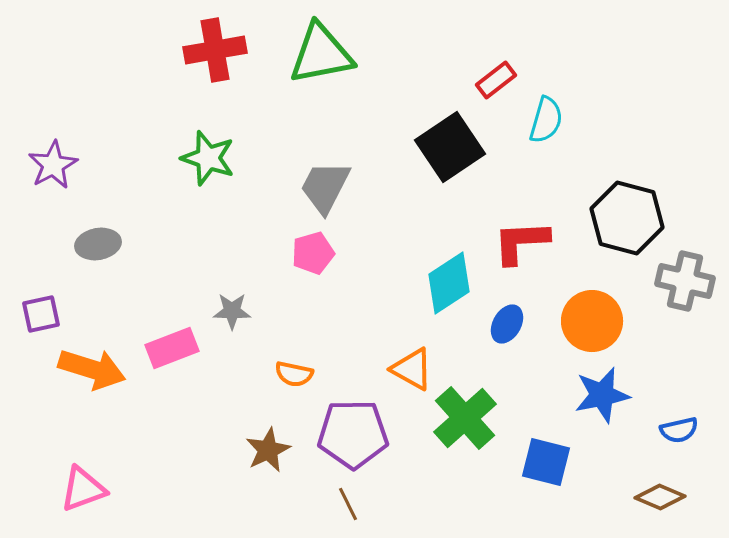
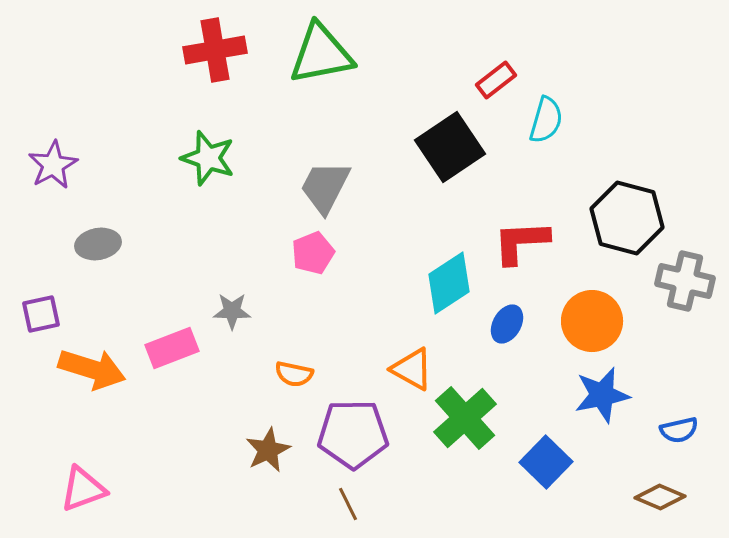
pink pentagon: rotated 6 degrees counterclockwise
blue square: rotated 30 degrees clockwise
